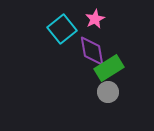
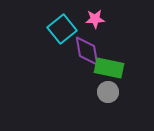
pink star: rotated 24 degrees clockwise
purple diamond: moved 5 px left
green rectangle: rotated 44 degrees clockwise
